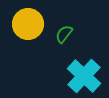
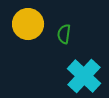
green semicircle: rotated 30 degrees counterclockwise
